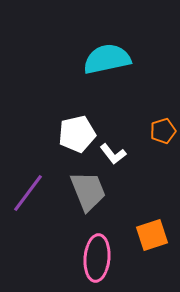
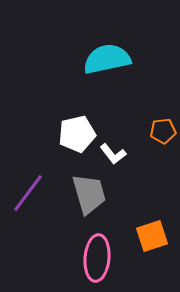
orange pentagon: rotated 10 degrees clockwise
gray trapezoid: moved 1 px right, 3 px down; rotated 6 degrees clockwise
orange square: moved 1 px down
